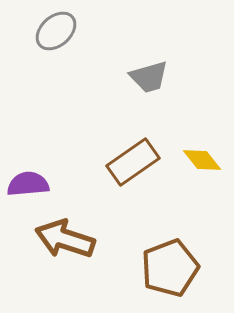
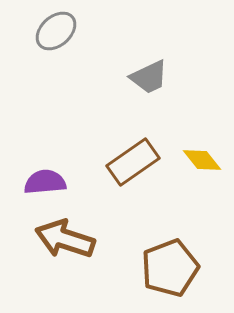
gray trapezoid: rotated 9 degrees counterclockwise
purple semicircle: moved 17 px right, 2 px up
